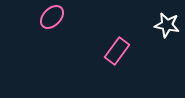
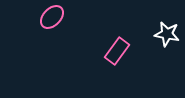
white star: moved 9 px down
